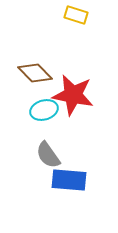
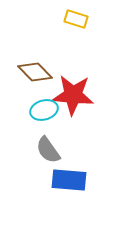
yellow rectangle: moved 4 px down
brown diamond: moved 1 px up
red star: rotated 6 degrees counterclockwise
gray semicircle: moved 5 px up
